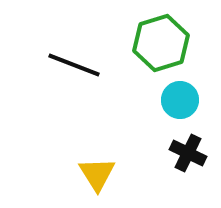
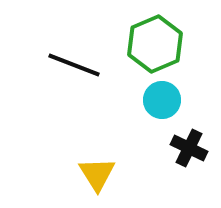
green hexagon: moved 6 px left, 1 px down; rotated 6 degrees counterclockwise
cyan circle: moved 18 px left
black cross: moved 1 px right, 5 px up
